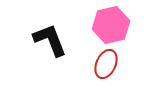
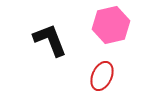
red ellipse: moved 4 px left, 12 px down
